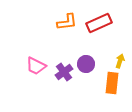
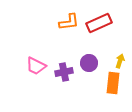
orange L-shape: moved 2 px right
purple circle: moved 3 px right, 1 px up
purple cross: rotated 24 degrees clockwise
orange rectangle: moved 1 px right
